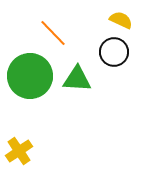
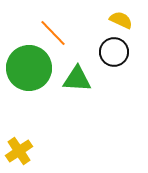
green circle: moved 1 px left, 8 px up
